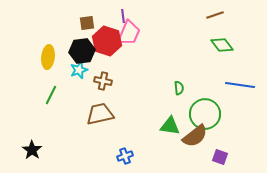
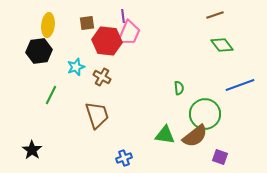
red hexagon: rotated 12 degrees counterclockwise
black hexagon: moved 43 px left
yellow ellipse: moved 32 px up
cyan star: moved 3 px left, 3 px up
brown cross: moved 1 px left, 4 px up; rotated 18 degrees clockwise
blue line: rotated 28 degrees counterclockwise
brown trapezoid: moved 3 px left, 1 px down; rotated 84 degrees clockwise
green triangle: moved 5 px left, 9 px down
blue cross: moved 1 px left, 2 px down
